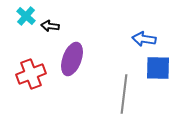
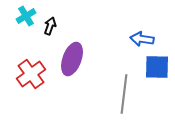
cyan cross: rotated 18 degrees clockwise
black arrow: rotated 102 degrees clockwise
blue arrow: moved 2 px left
blue square: moved 1 px left, 1 px up
red cross: rotated 16 degrees counterclockwise
